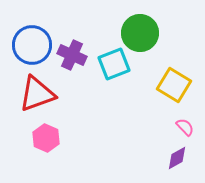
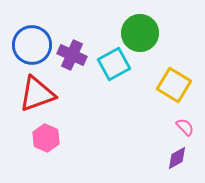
cyan square: rotated 8 degrees counterclockwise
